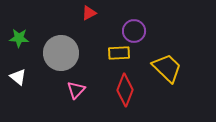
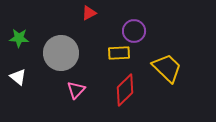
red diamond: rotated 24 degrees clockwise
